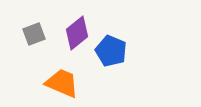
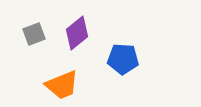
blue pentagon: moved 12 px right, 8 px down; rotated 20 degrees counterclockwise
orange trapezoid: moved 2 px down; rotated 135 degrees clockwise
